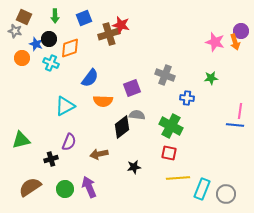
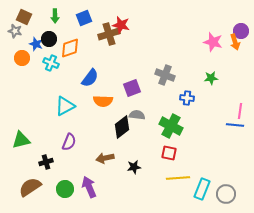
pink star: moved 2 px left
brown arrow: moved 6 px right, 4 px down
black cross: moved 5 px left, 3 px down
